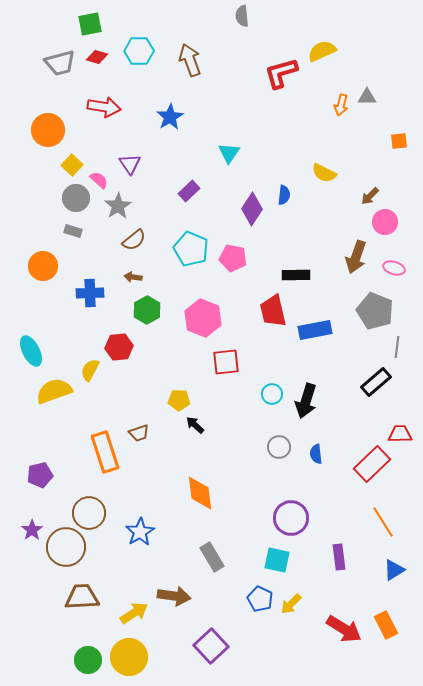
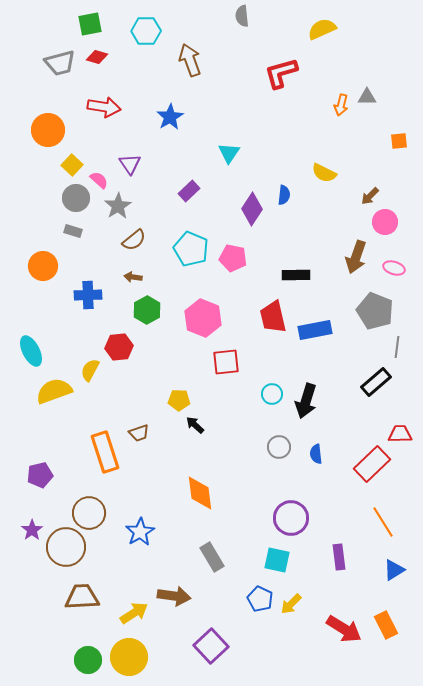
cyan hexagon at (139, 51): moved 7 px right, 20 px up
yellow semicircle at (322, 51): moved 22 px up
blue cross at (90, 293): moved 2 px left, 2 px down
red trapezoid at (273, 311): moved 6 px down
